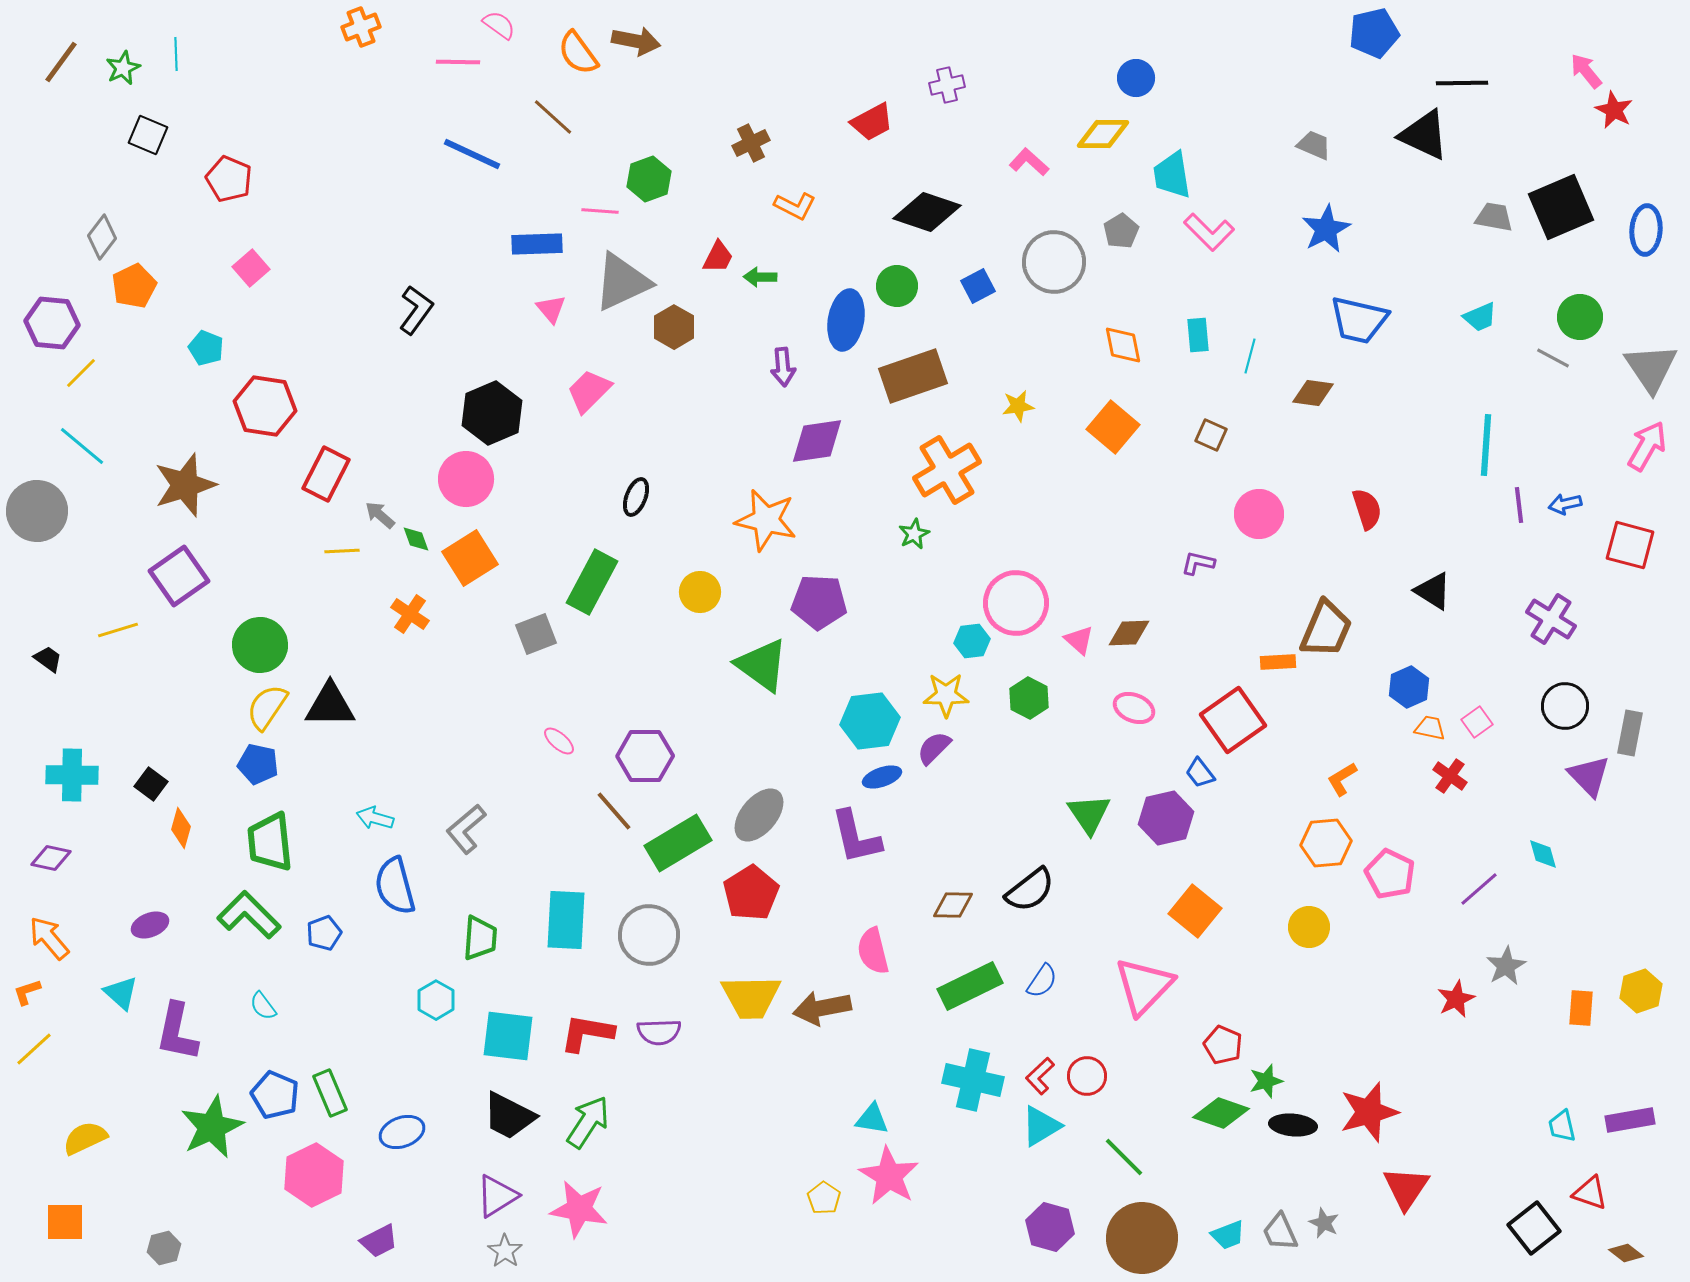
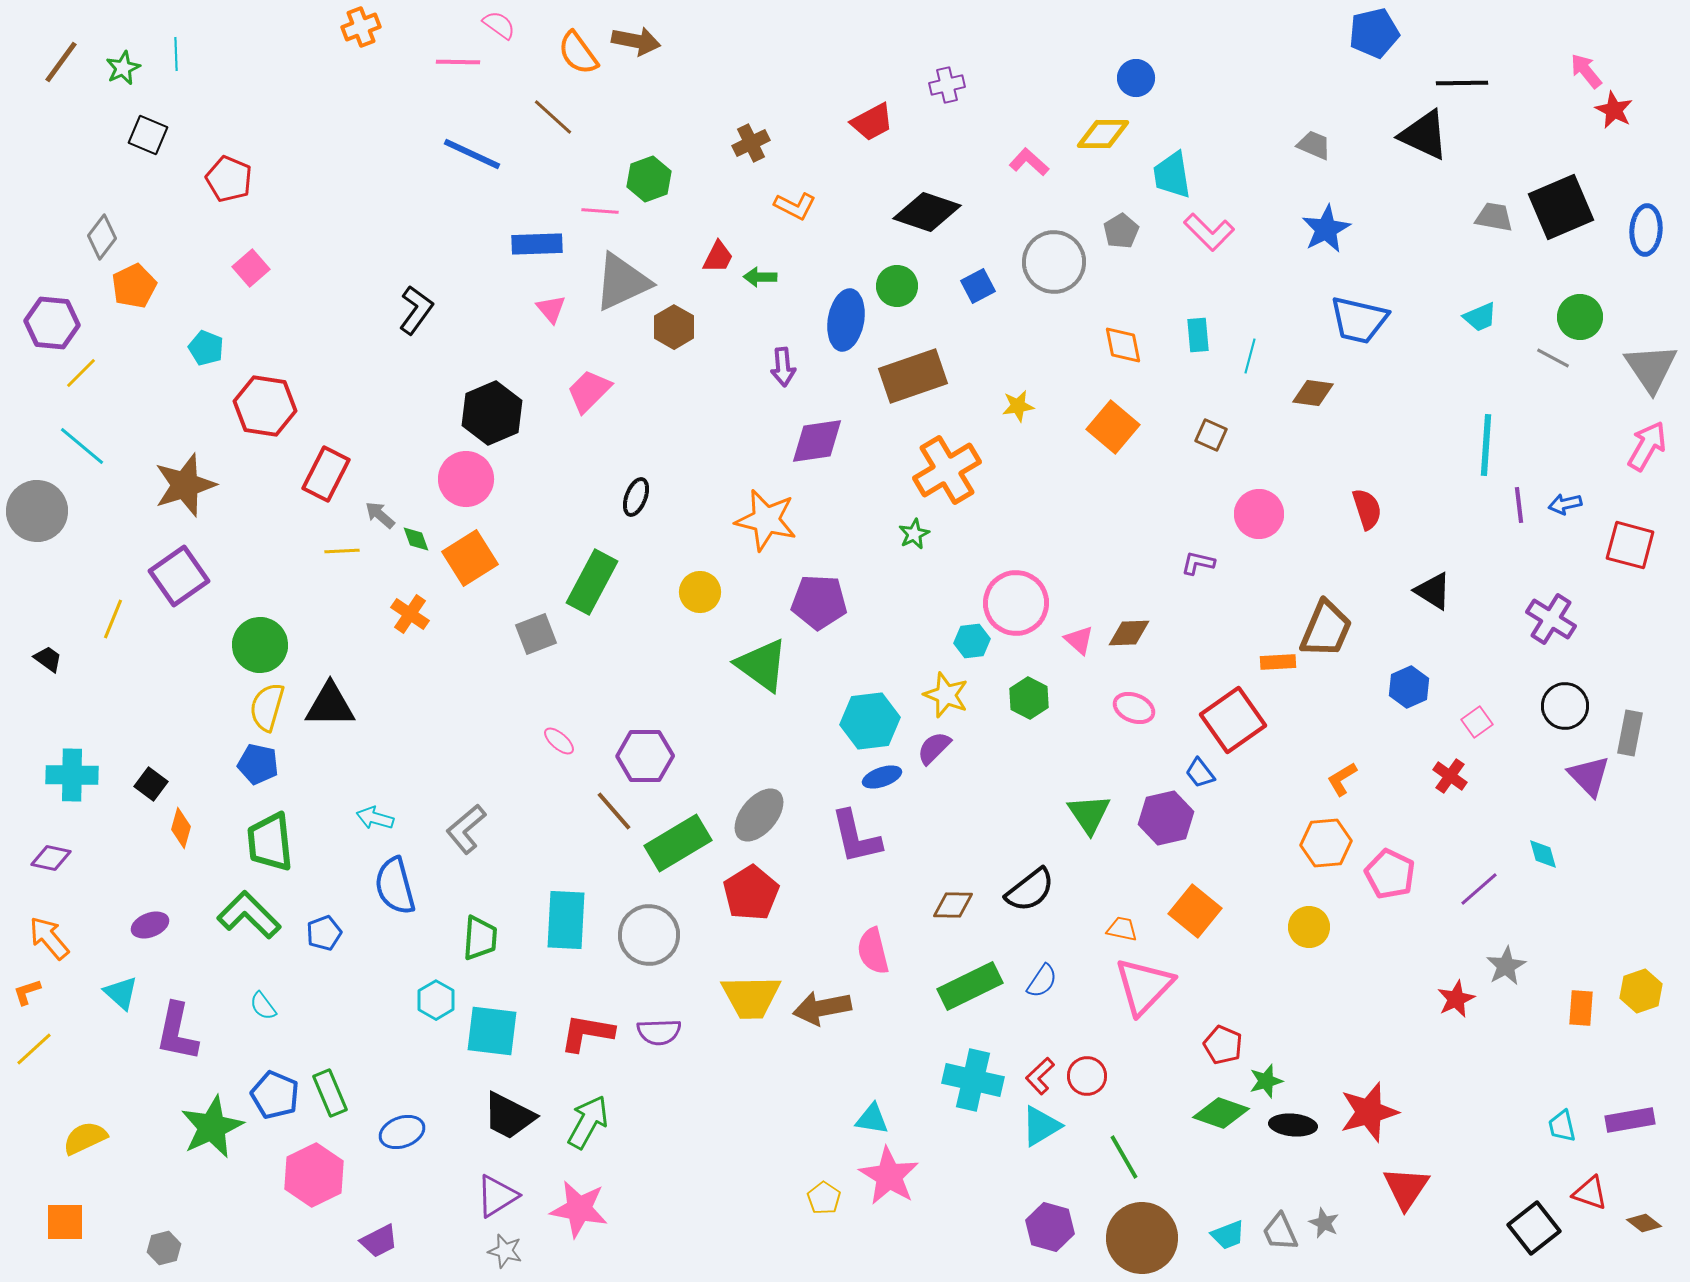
yellow line at (118, 630): moved 5 px left, 11 px up; rotated 51 degrees counterclockwise
yellow star at (946, 695): rotated 21 degrees clockwise
yellow semicircle at (267, 707): rotated 18 degrees counterclockwise
orange trapezoid at (1430, 728): moved 308 px left, 201 px down
cyan square at (508, 1036): moved 16 px left, 5 px up
green arrow at (588, 1122): rotated 4 degrees counterclockwise
green line at (1124, 1157): rotated 15 degrees clockwise
gray star at (505, 1251): rotated 20 degrees counterclockwise
brown diamond at (1626, 1253): moved 18 px right, 30 px up
